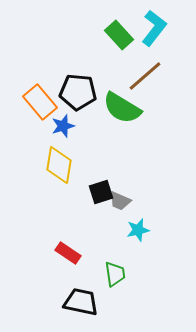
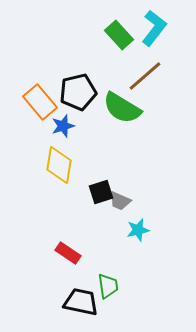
black pentagon: rotated 18 degrees counterclockwise
green trapezoid: moved 7 px left, 12 px down
